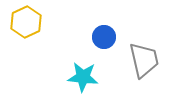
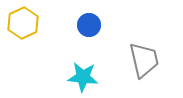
yellow hexagon: moved 3 px left, 1 px down
blue circle: moved 15 px left, 12 px up
